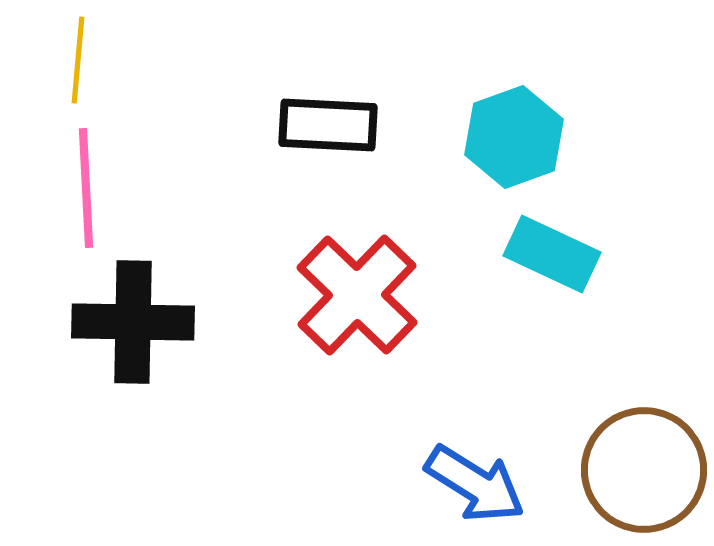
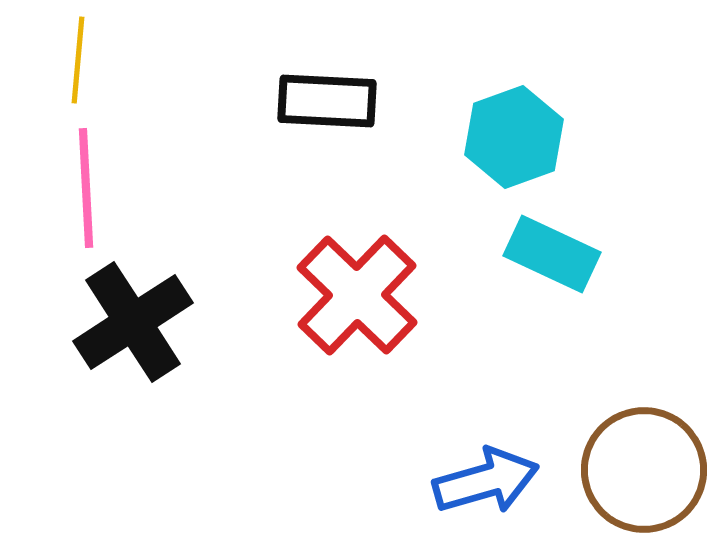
black rectangle: moved 1 px left, 24 px up
black cross: rotated 34 degrees counterclockwise
blue arrow: moved 11 px right, 3 px up; rotated 48 degrees counterclockwise
